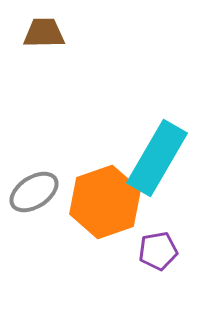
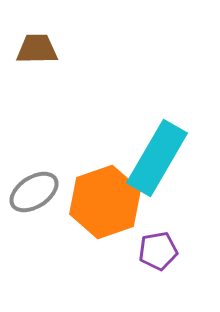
brown trapezoid: moved 7 px left, 16 px down
